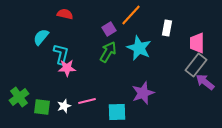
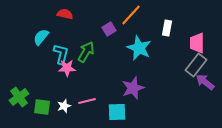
green arrow: moved 22 px left
purple star: moved 10 px left, 5 px up
